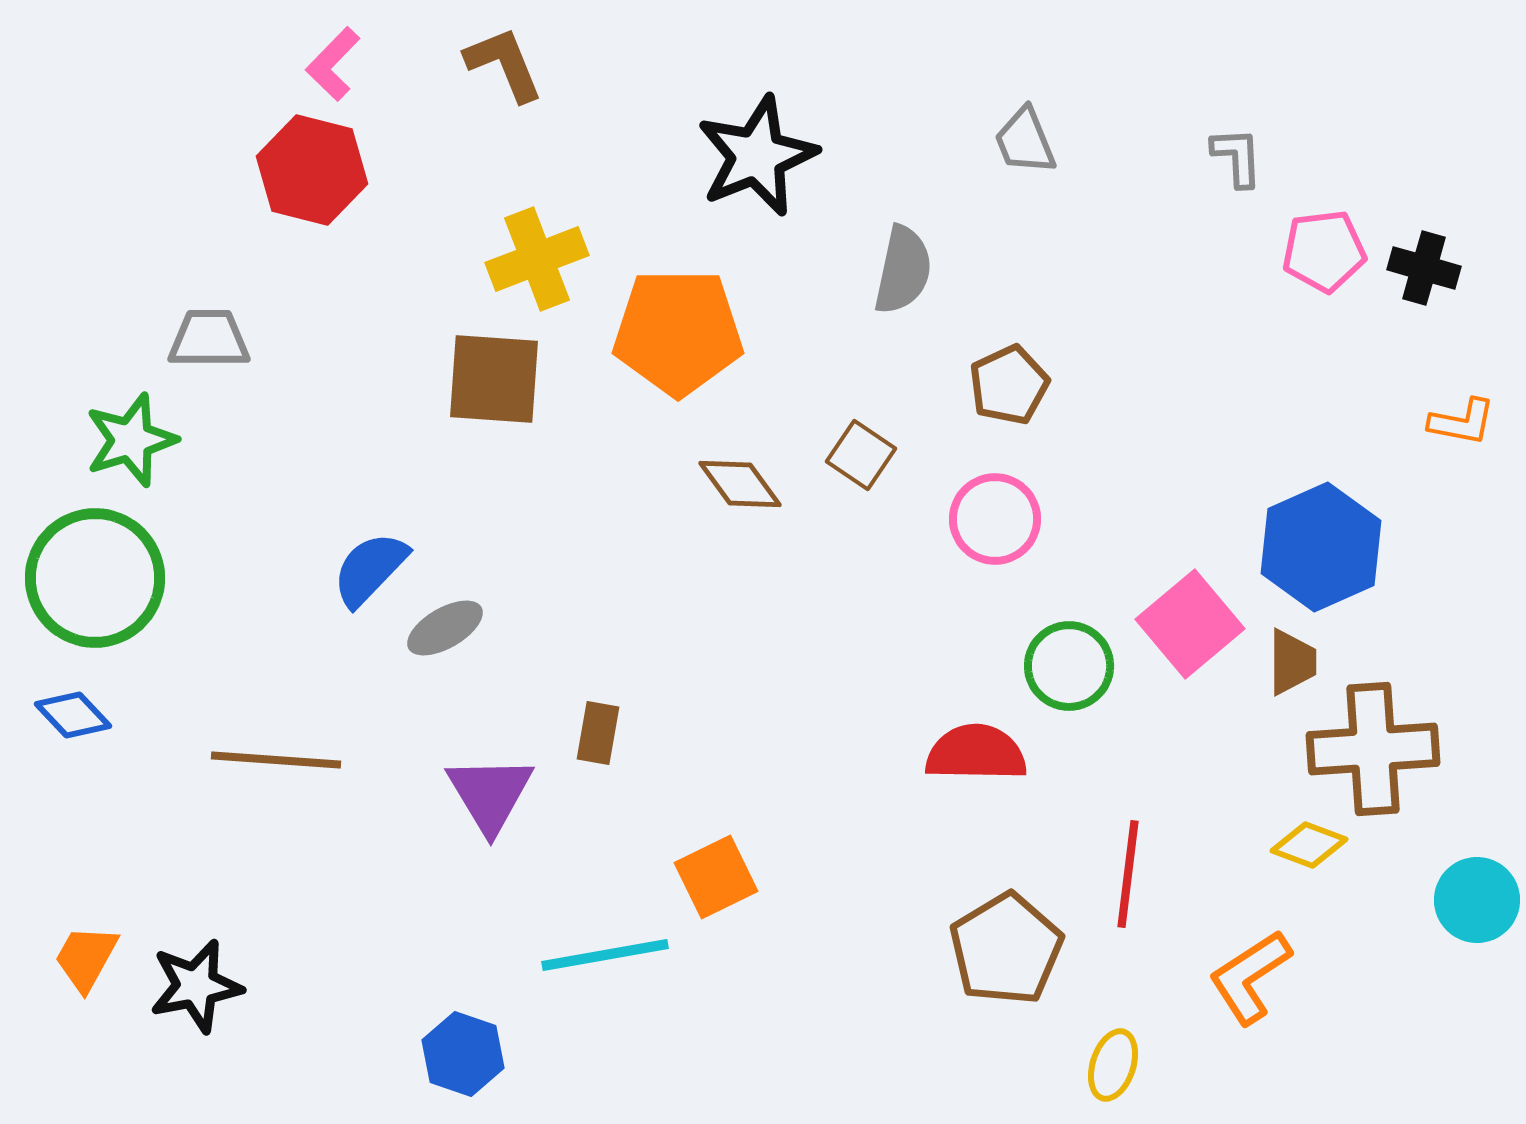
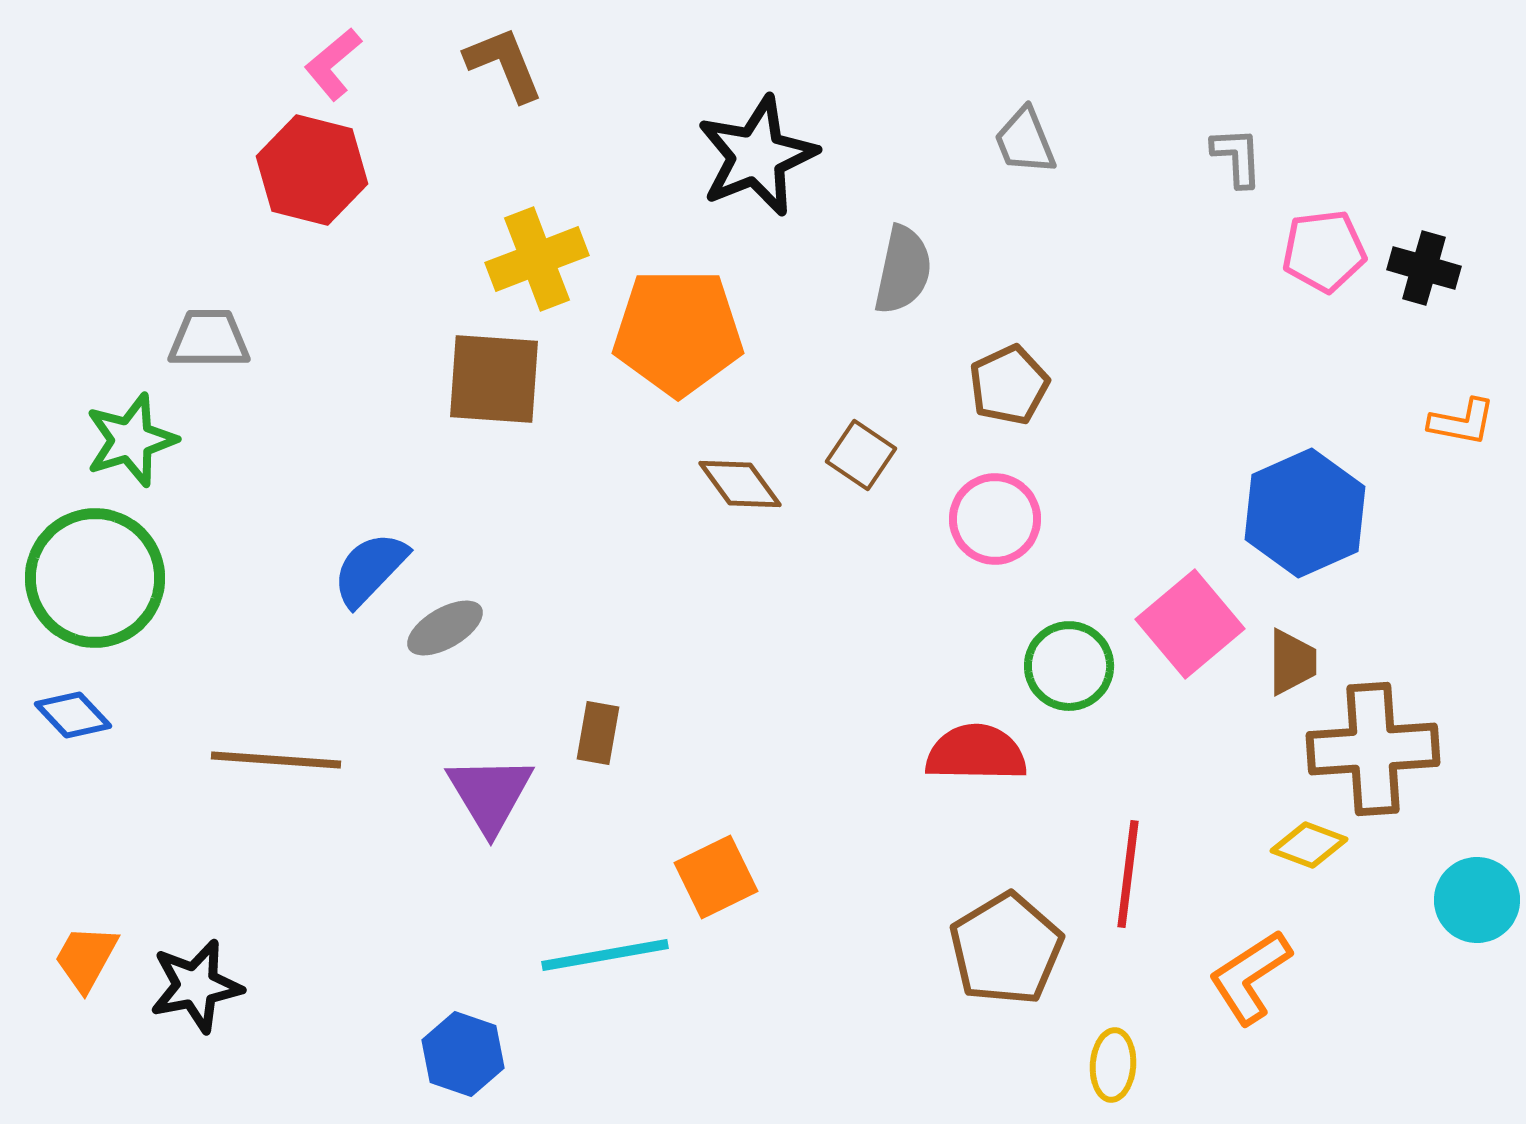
pink L-shape at (333, 64): rotated 6 degrees clockwise
blue hexagon at (1321, 547): moved 16 px left, 34 px up
yellow ellipse at (1113, 1065): rotated 14 degrees counterclockwise
